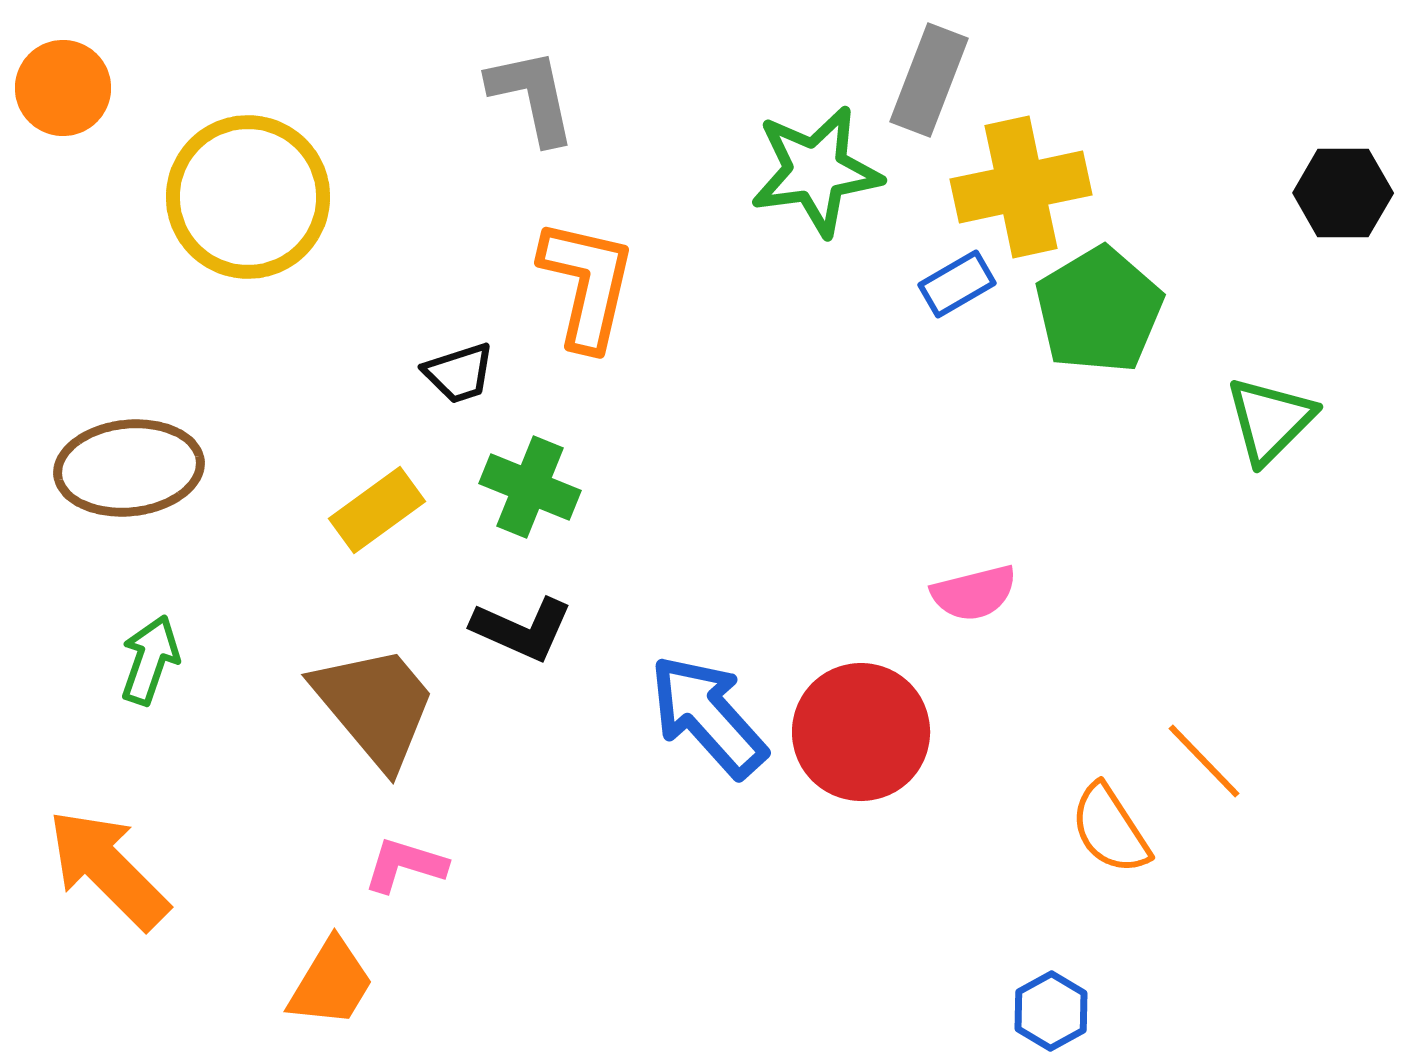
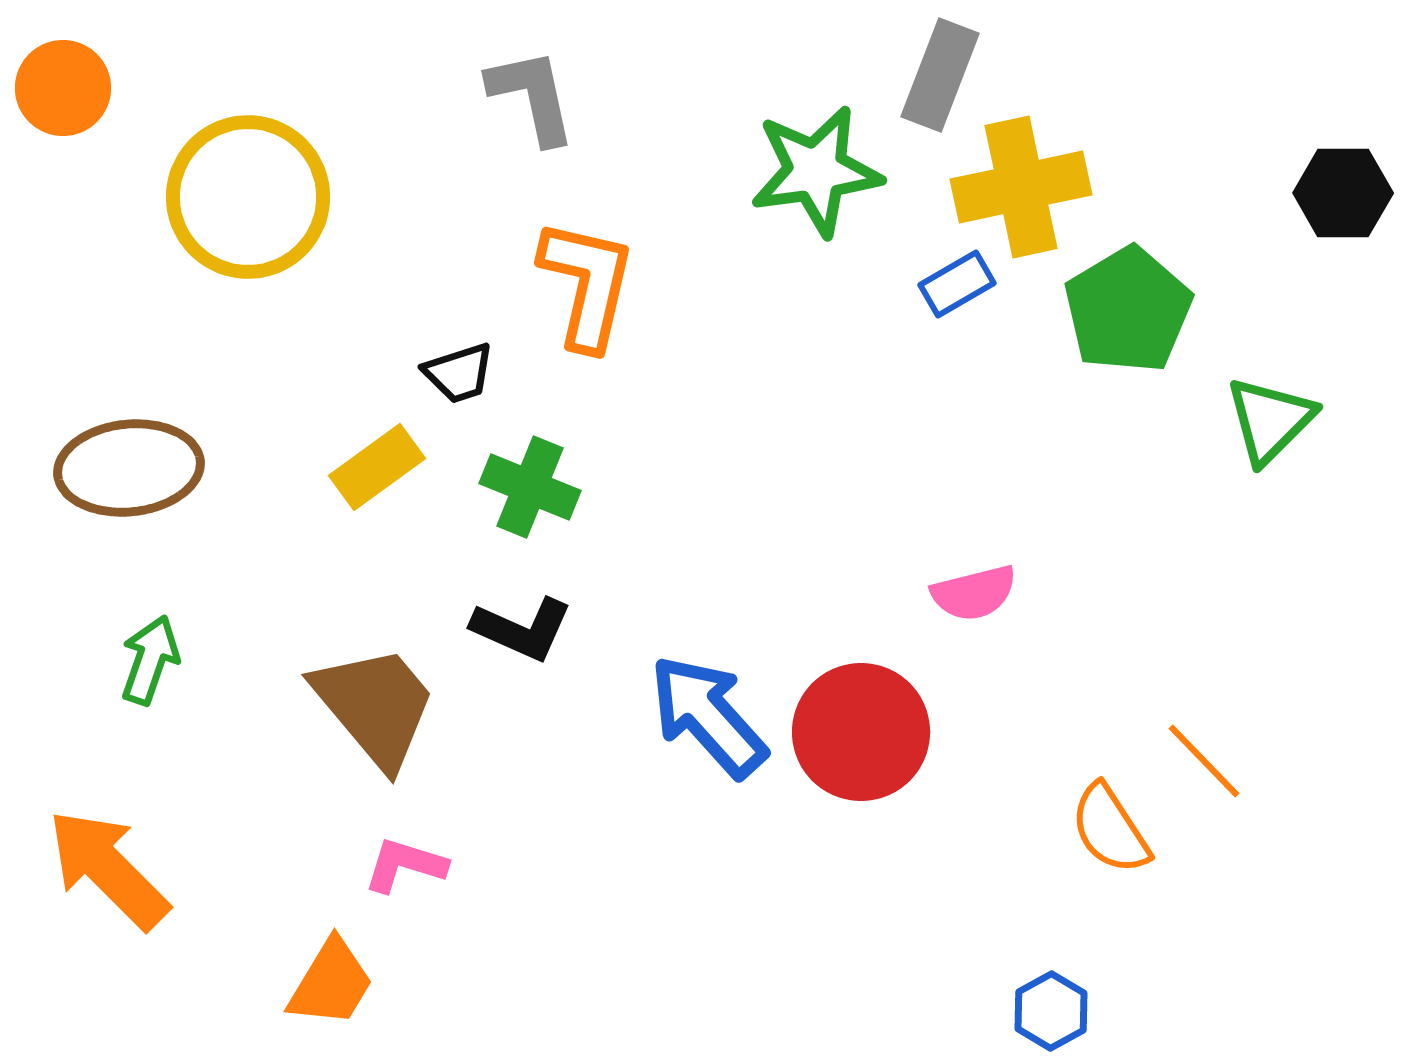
gray rectangle: moved 11 px right, 5 px up
green pentagon: moved 29 px right
yellow rectangle: moved 43 px up
